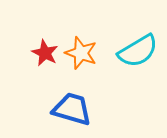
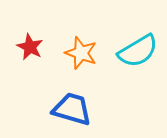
red star: moved 15 px left, 6 px up
